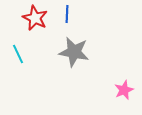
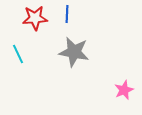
red star: rotated 30 degrees counterclockwise
